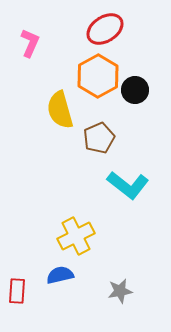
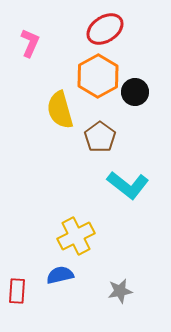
black circle: moved 2 px down
brown pentagon: moved 1 px right, 1 px up; rotated 12 degrees counterclockwise
